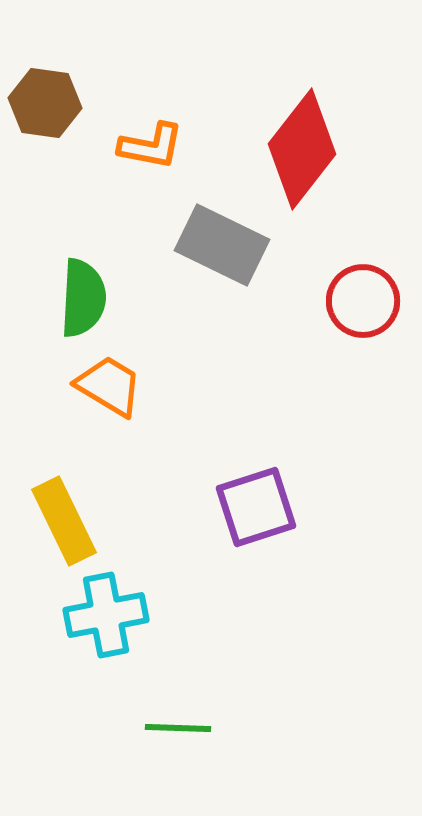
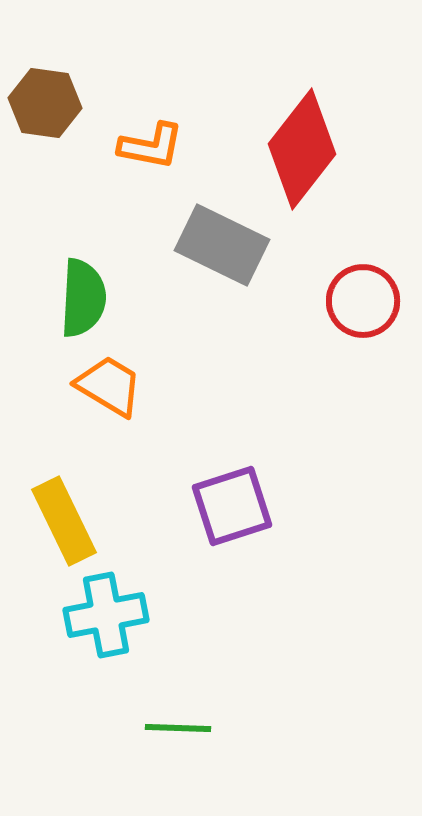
purple square: moved 24 px left, 1 px up
